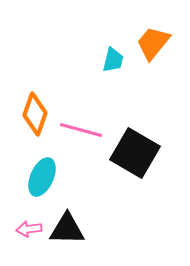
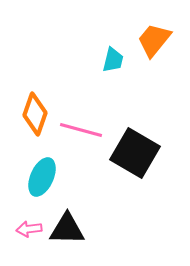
orange trapezoid: moved 1 px right, 3 px up
